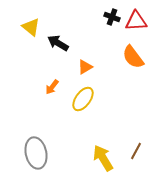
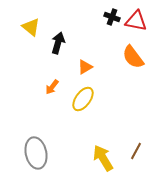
red triangle: rotated 15 degrees clockwise
black arrow: rotated 75 degrees clockwise
